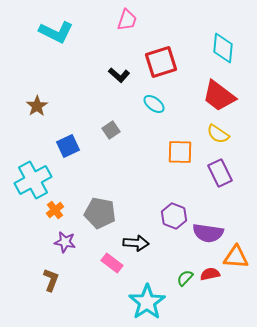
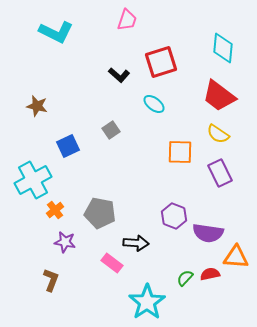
brown star: rotated 25 degrees counterclockwise
